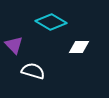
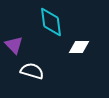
cyan diamond: rotated 52 degrees clockwise
white semicircle: moved 1 px left
